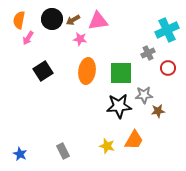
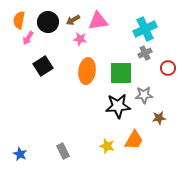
black circle: moved 4 px left, 3 px down
cyan cross: moved 22 px left, 1 px up
gray cross: moved 3 px left
black square: moved 5 px up
black star: moved 1 px left
brown star: moved 1 px right, 7 px down
